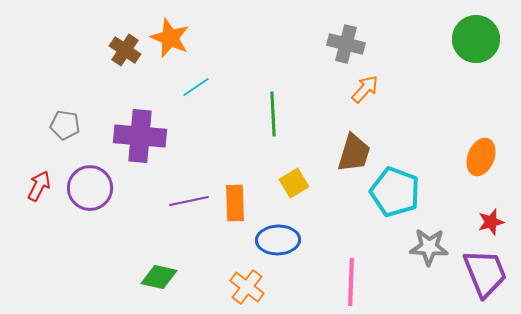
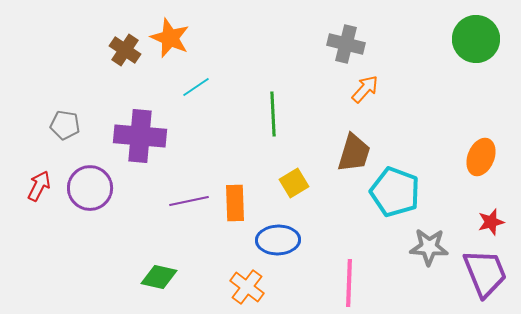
pink line: moved 2 px left, 1 px down
